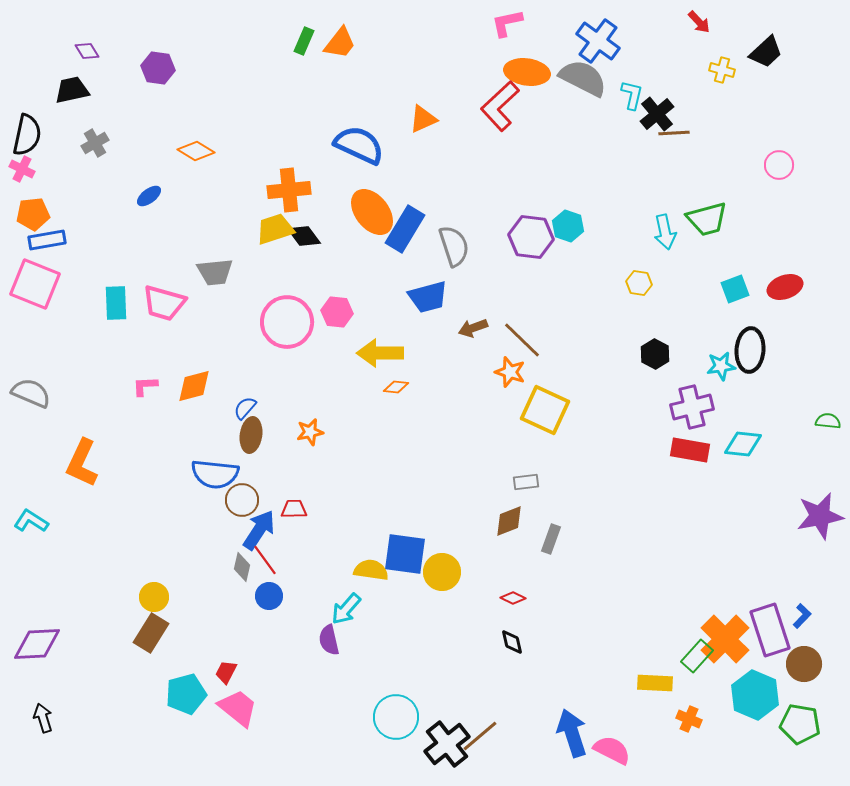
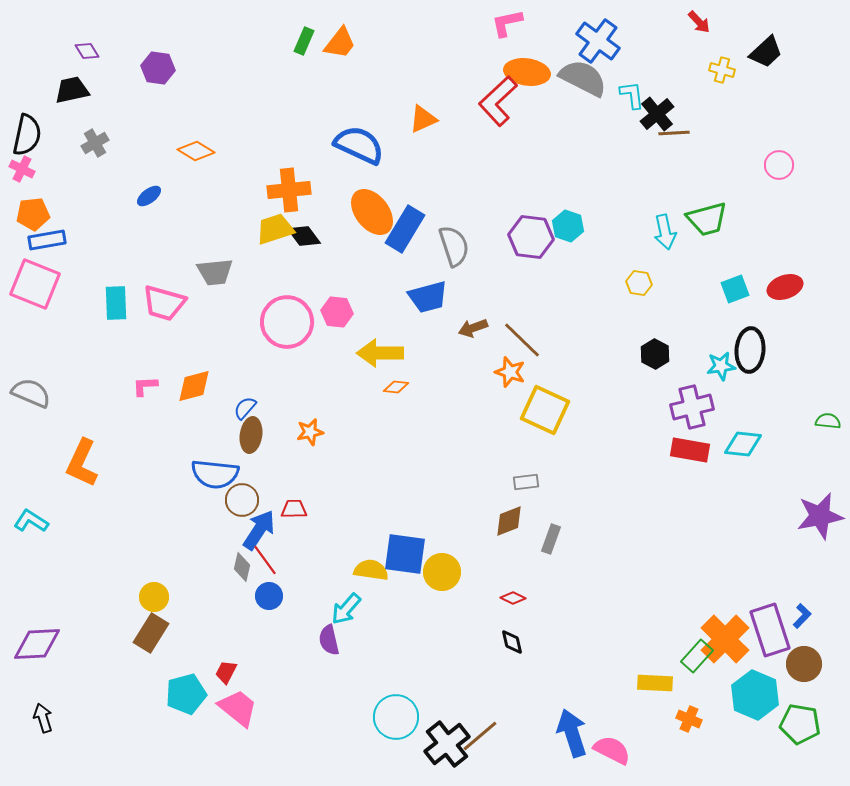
cyan L-shape at (632, 95): rotated 20 degrees counterclockwise
red L-shape at (500, 106): moved 2 px left, 5 px up
